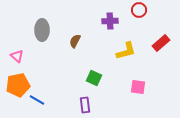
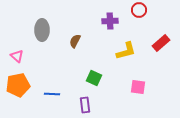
blue line: moved 15 px right, 6 px up; rotated 28 degrees counterclockwise
